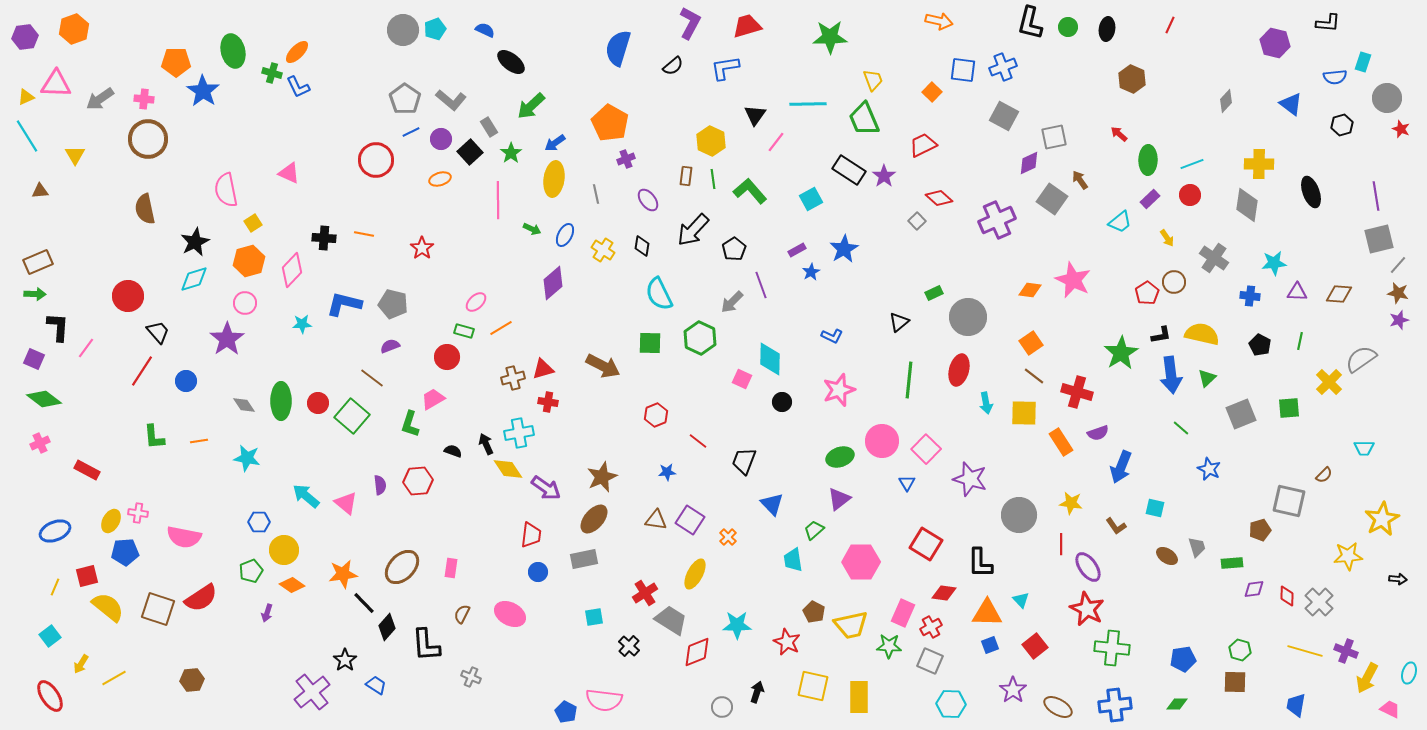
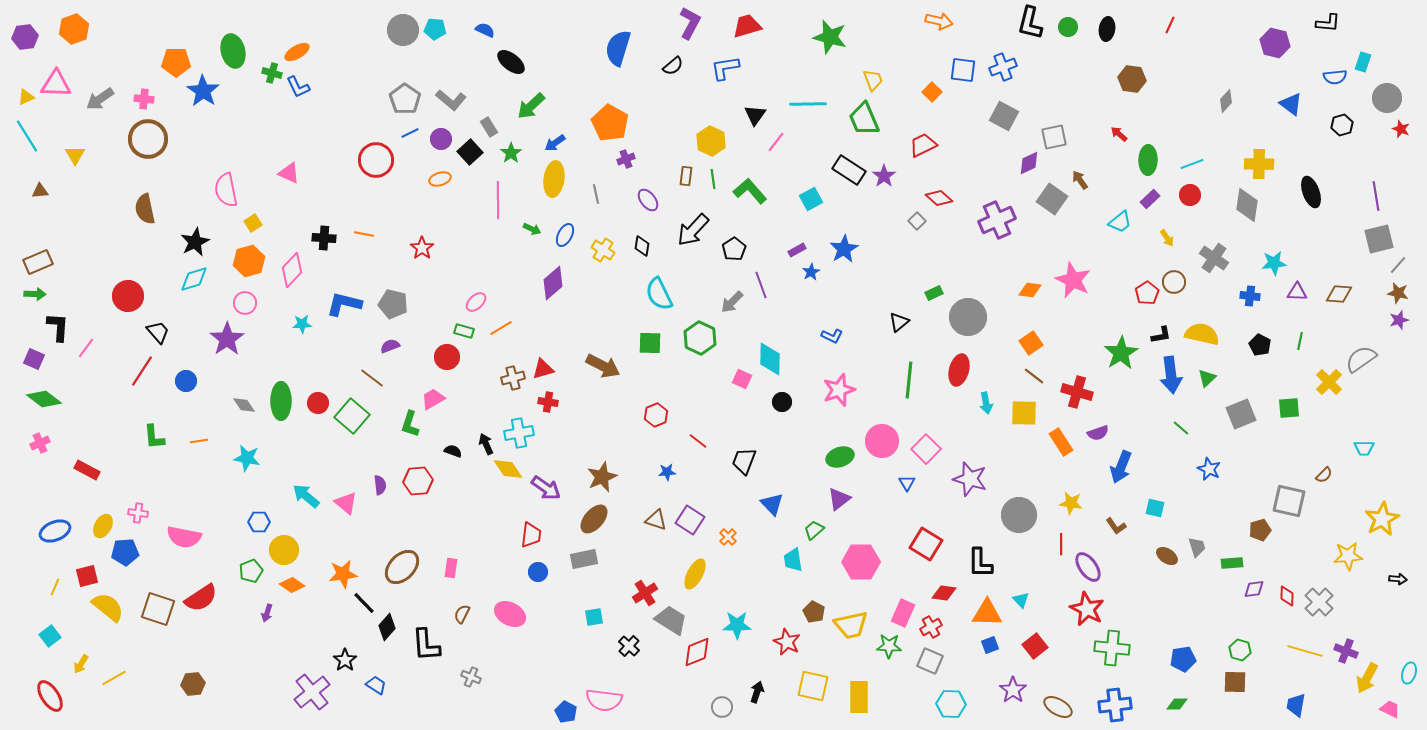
cyan pentagon at (435, 29): rotated 25 degrees clockwise
green star at (830, 37): rotated 16 degrees clockwise
orange ellipse at (297, 52): rotated 15 degrees clockwise
brown hexagon at (1132, 79): rotated 16 degrees counterclockwise
blue line at (411, 132): moved 1 px left, 1 px down
brown triangle at (656, 520): rotated 10 degrees clockwise
yellow ellipse at (111, 521): moved 8 px left, 5 px down
brown hexagon at (192, 680): moved 1 px right, 4 px down
